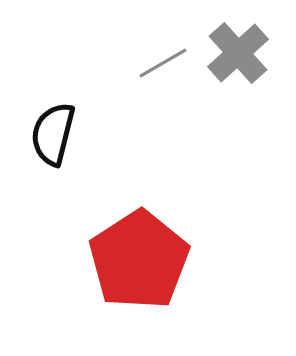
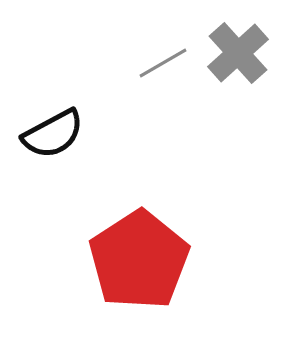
black semicircle: rotated 132 degrees counterclockwise
